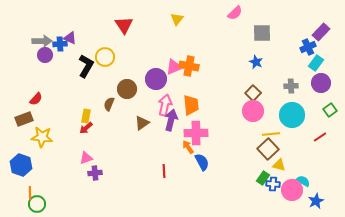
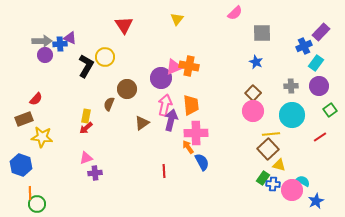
blue cross at (308, 47): moved 4 px left, 1 px up
purple circle at (156, 79): moved 5 px right, 1 px up
purple circle at (321, 83): moved 2 px left, 3 px down
